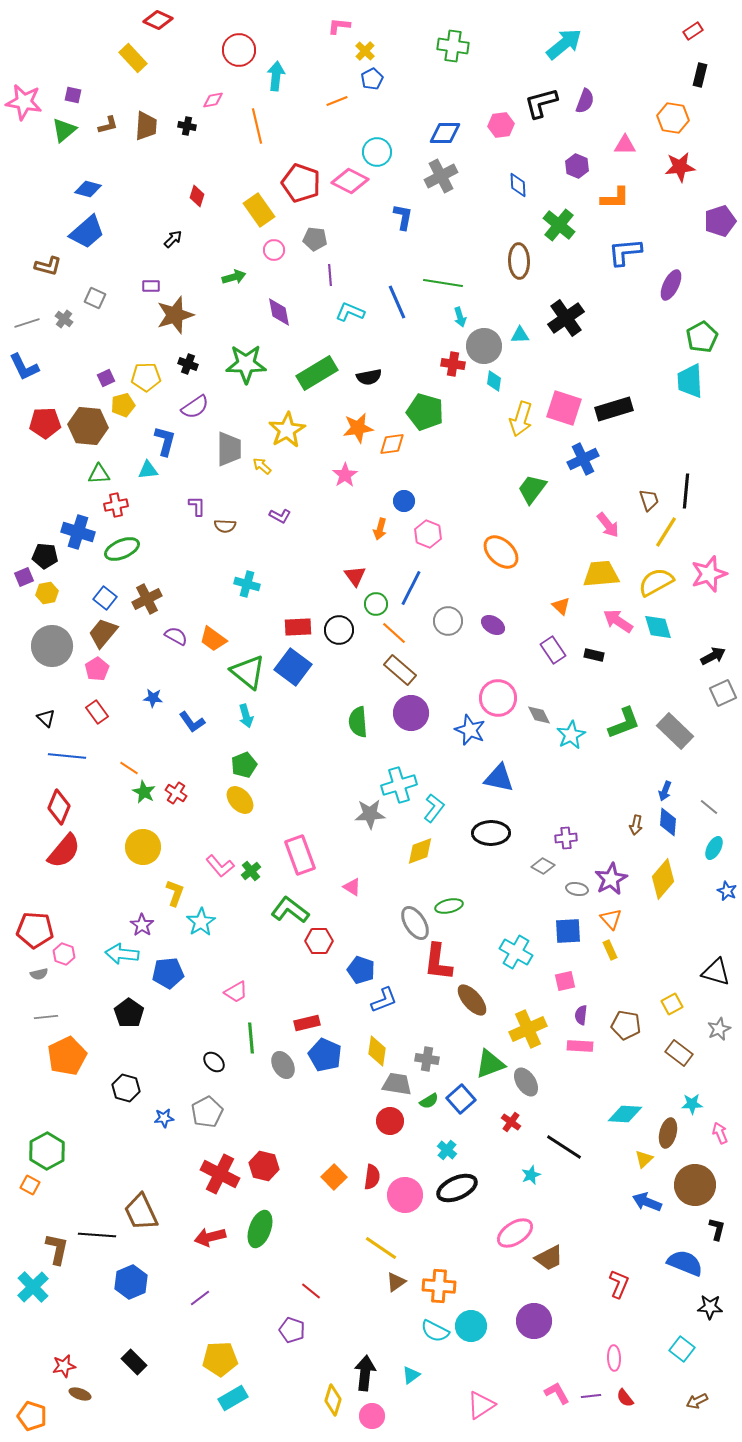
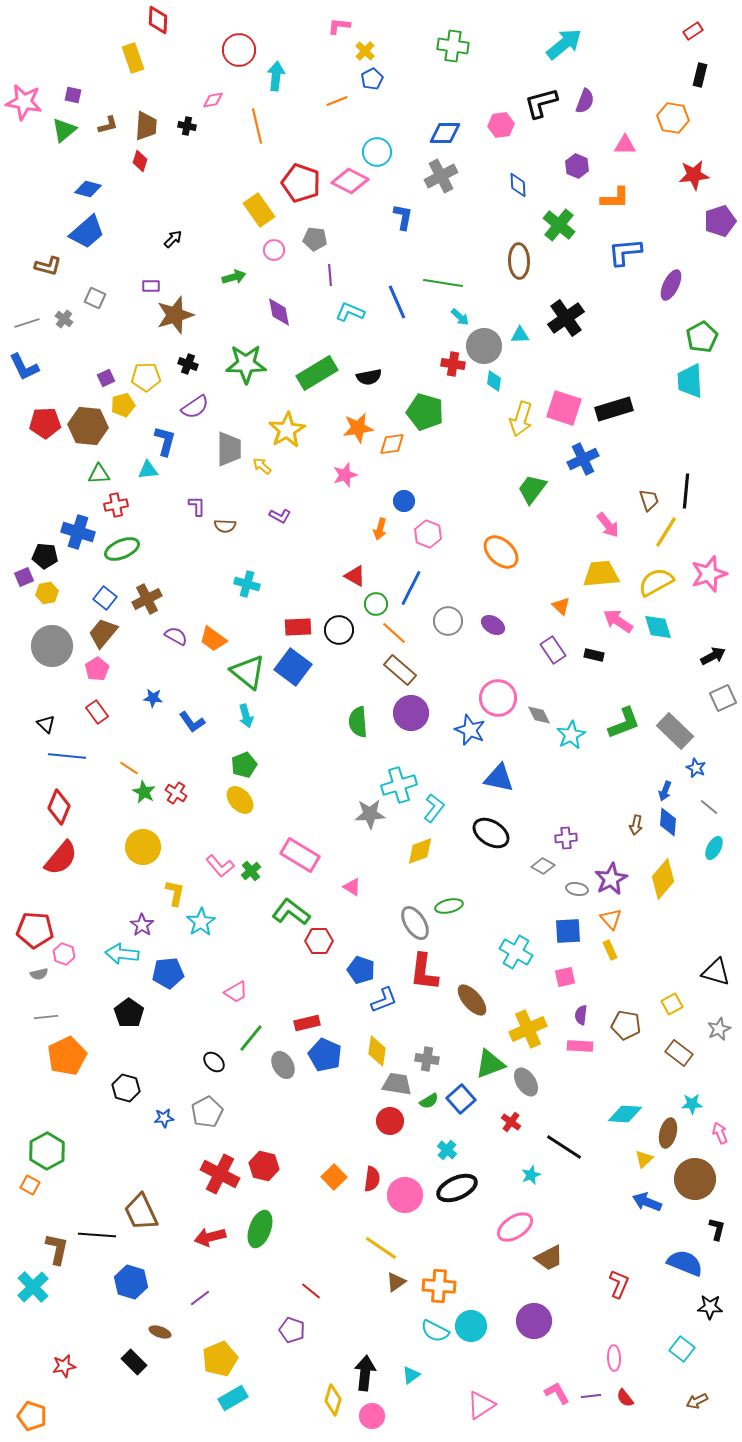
red diamond at (158, 20): rotated 68 degrees clockwise
yellow rectangle at (133, 58): rotated 24 degrees clockwise
red star at (680, 167): moved 14 px right, 8 px down
red diamond at (197, 196): moved 57 px left, 35 px up
cyan arrow at (460, 317): rotated 30 degrees counterclockwise
pink star at (345, 475): rotated 15 degrees clockwise
red triangle at (355, 576): rotated 25 degrees counterclockwise
gray square at (723, 693): moved 5 px down
black triangle at (46, 718): moved 6 px down
black ellipse at (491, 833): rotated 33 degrees clockwise
red semicircle at (64, 851): moved 3 px left, 7 px down
pink rectangle at (300, 855): rotated 39 degrees counterclockwise
blue star at (727, 891): moved 31 px left, 123 px up
yellow L-shape at (175, 893): rotated 8 degrees counterclockwise
green L-shape at (290, 910): moved 1 px right, 2 px down
red L-shape at (438, 962): moved 14 px left, 10 px down
pink square at (565, 981): moved 4 px up
green line at (251, 1038): rotated 44 degrees clockwise
red semicircle at (372, 1177): moved 2 px down
brown circle at (695, 1185): moved 6 px up
pink ellipse at (515, 1233): moved 6 px up
blue hexagon at (131, 1282): rotated 20 degrees counterclockwise
yellow pentagon at (220, 1359): rotated 20 degrees counterclockwise
brown ellipse at (80, 1394): moved 80 px right, 62 px up
